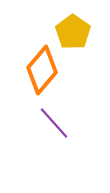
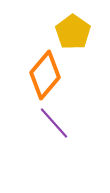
orange diamond: moved 3 px right, 5 px down
